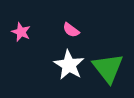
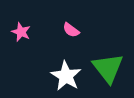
white star: moved 3 px left, 11 px down
